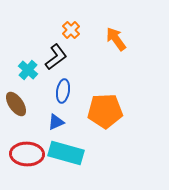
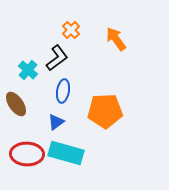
black L-shape: moved 1 px right, 1 px down
blue triangle: rotated 12 degrees counterclockwise
